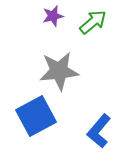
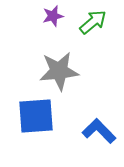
blue square: rotated 24 degrees clockwise
blue L-shape: rotated 96 degrees clockwise
